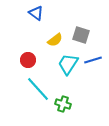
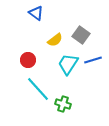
gray square: rotated 18 degrees clockwise
